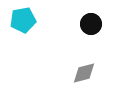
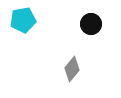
gray diamond: moved 12 px left, 4 px up; rotated 35 degrees counterclockwise
